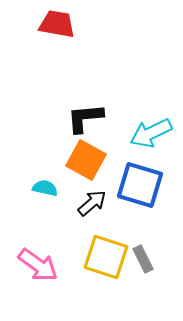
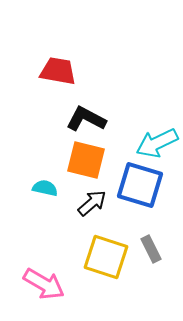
red trapezoid: moved 1 px right, 47 px down
black L-shape: moved 1 px right, 1 px down; rotated 33 degrees clockwise
cyan arrow: moved 6 px right, 10 px down
orange square: rotated 15 degrees counterclockwise
gray rectangle: moved 8 px right, 10 px up
pink arrow: moved 6 px right, 19 px down; rotated 6 degrees counterclockwise
